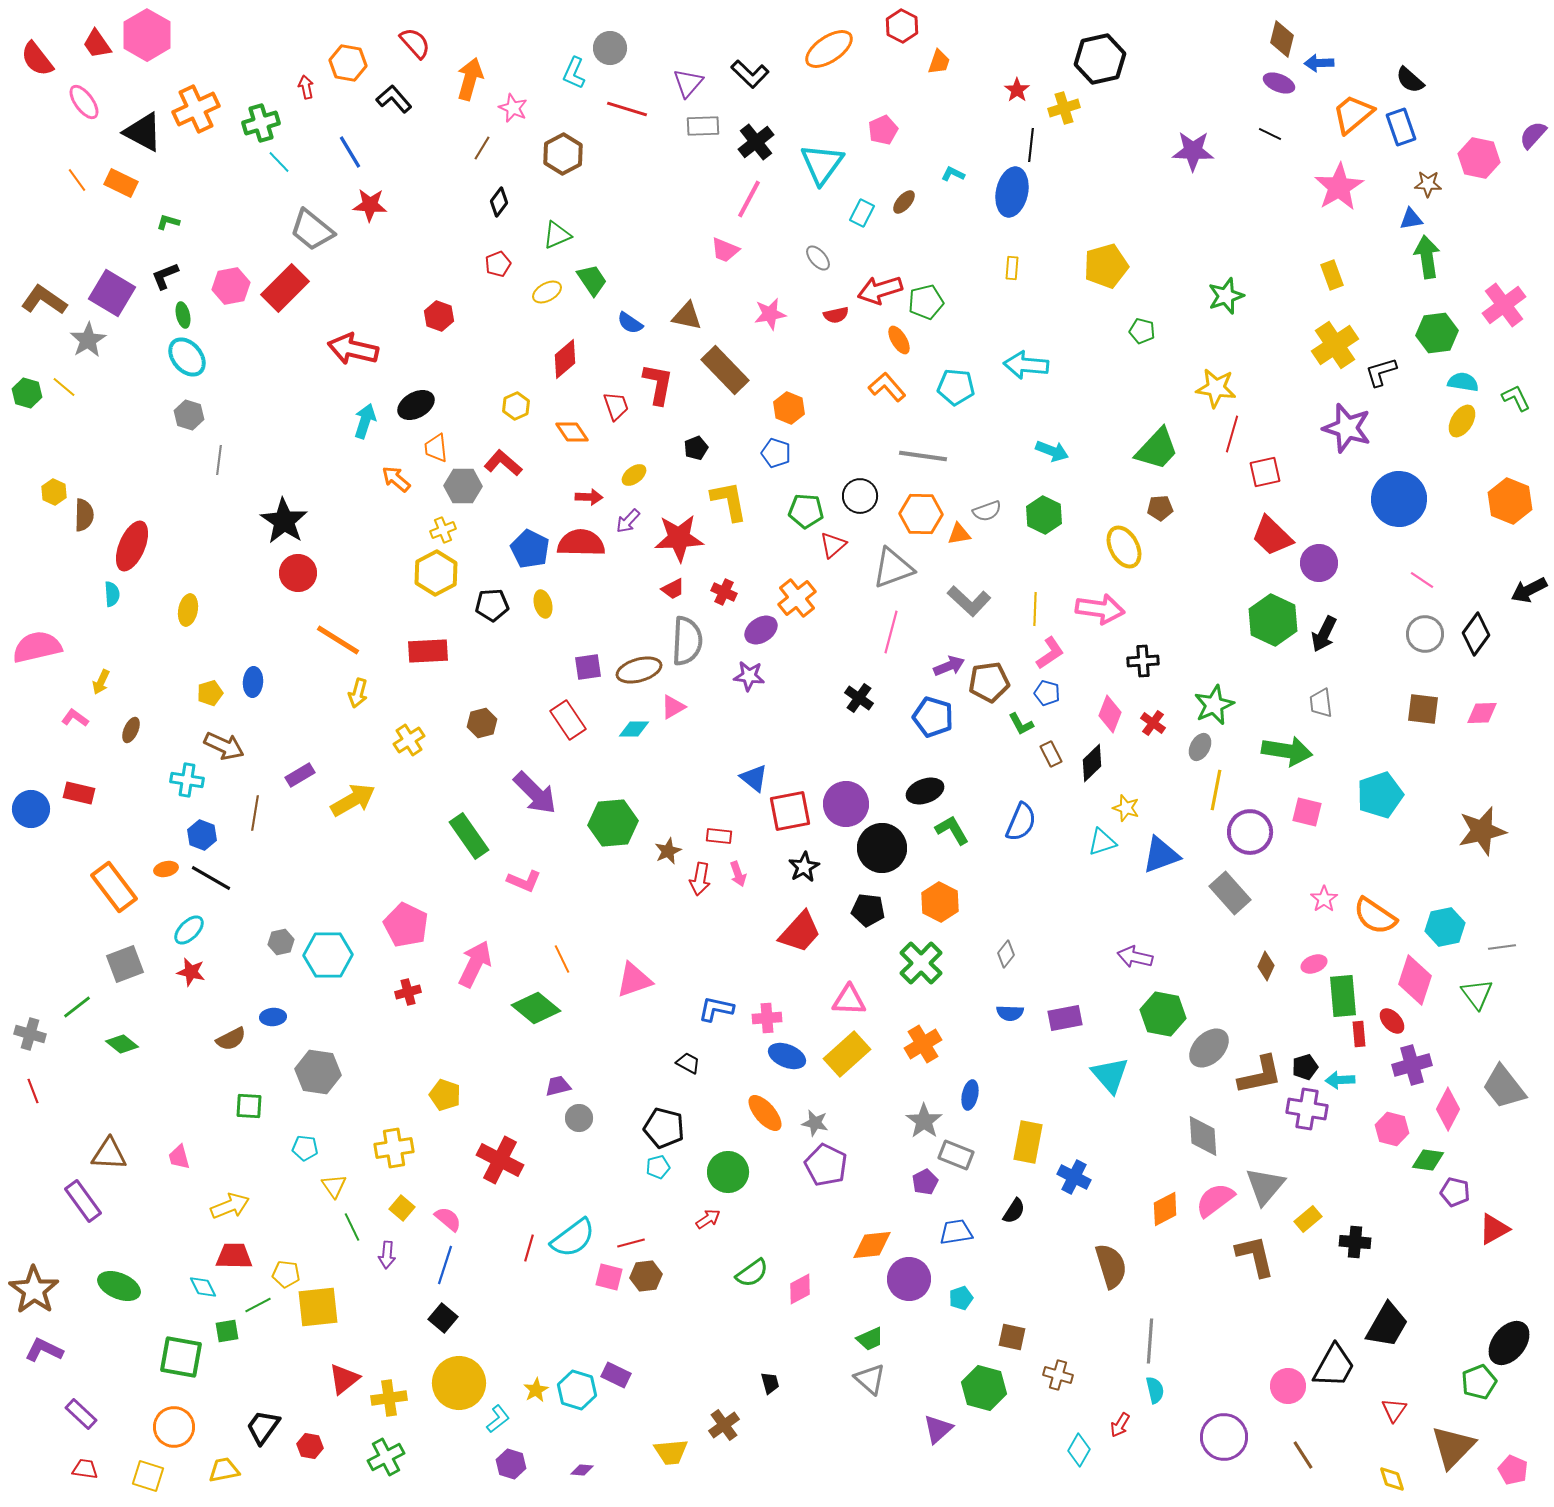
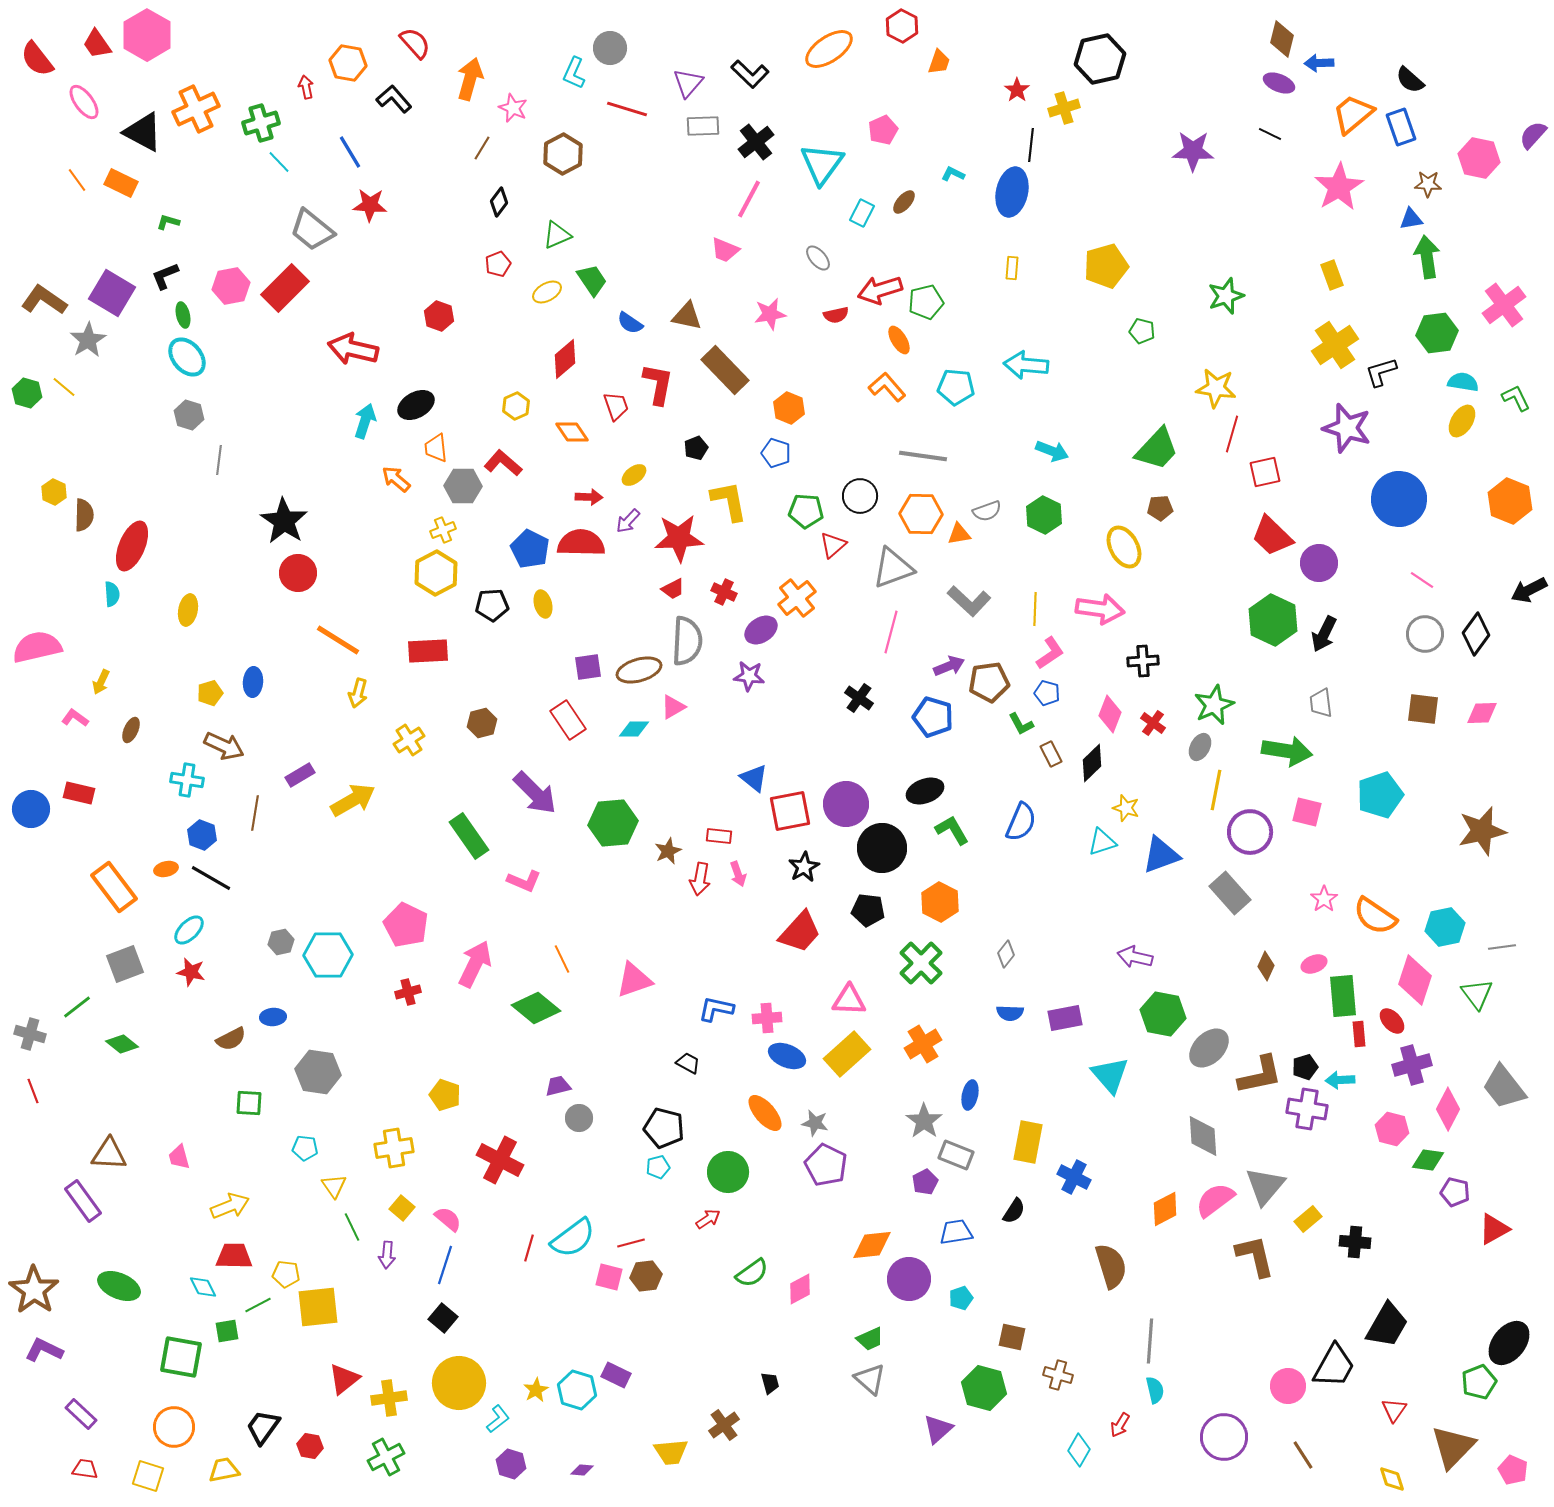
green square at (249, 1106): moved 3 px up
